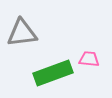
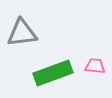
pink trapezoid: moved 6 px right, 7 px down
